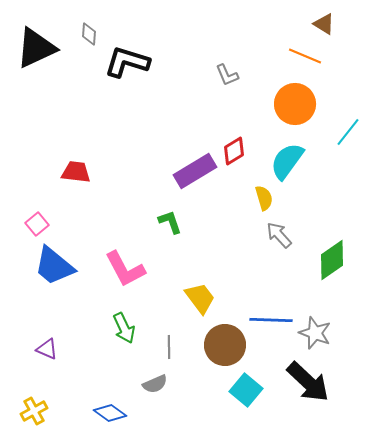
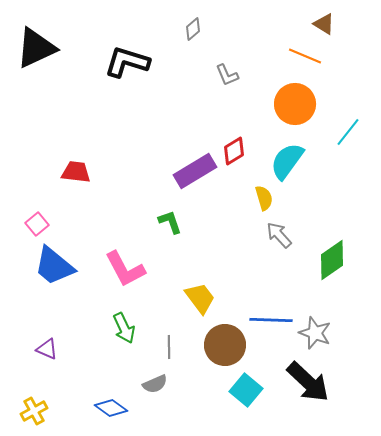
gray diamond: moved 104 px right, 5 px up; rotated 45 degrees clockwise
blue diamond: moved 1 px right, 5 px up
